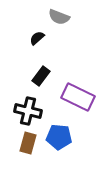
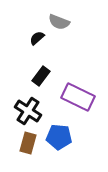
gray semicircle: moved 5 px down
black cross: rotated 20 degrees clockwise
